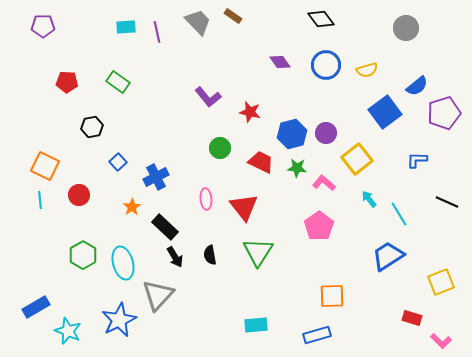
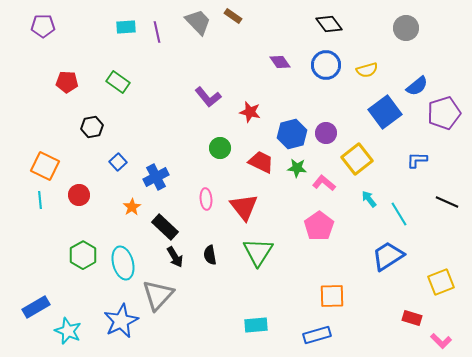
black diamond at (321, 19): moved 8 px right, 5 px down
blue star at (119, 320): moved 2 px right, 1 px down
